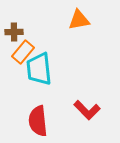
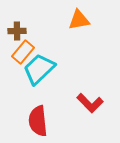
brown cross: moved 3 px right, 1 px up
cyan trapezoid: rotated 52 degrees clockwise
red L-shape: moved 3 px right, 7 px up
